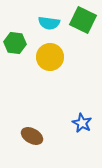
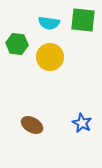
green square: rotated 20 degrees counterclockwise
green hexagon: moved 2 px right, 1 px down
brown ellipse: moved 11 px up
